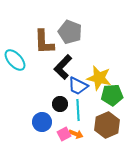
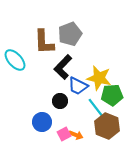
gray pentagon: moved 2 px down; rotated 30 degrees clockwise
black circle: moved 3 px up
cyan line: moved 18 px right, 2 px up; rotated 35 degrees counterclockwise
brown hexagon: moved 1 px down; rotated 15 degrees counterclockwise
orange arrow: moved 1 px down
